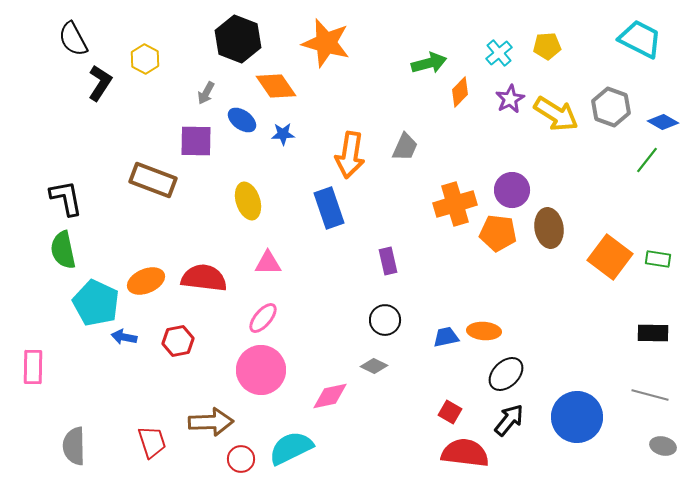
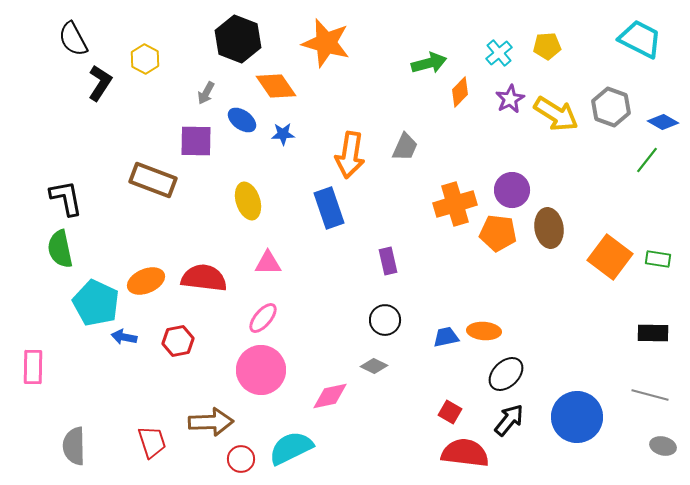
green semicircle at (63, 250): moved 3 px left, 1 px up
